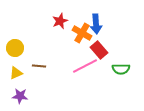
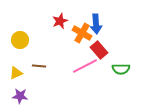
yellow circle: moved 5 px right, 8 px up
